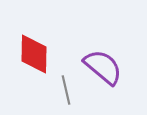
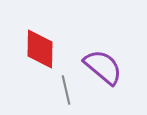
red diamond: moved 6 px right, 5 px up
